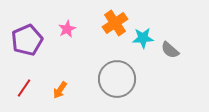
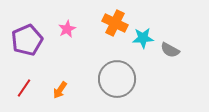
orange cross: rotated 30 degrees counterclockwise
gray semicircle: rotated 12 degrees counterclockwise
